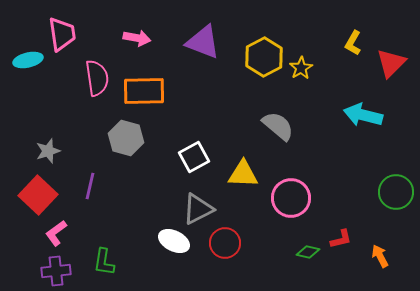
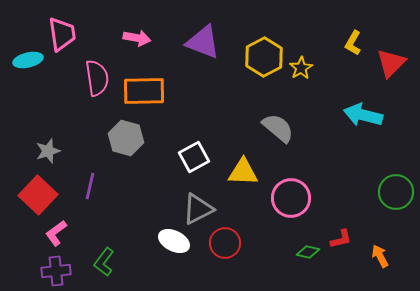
gray semicircle: moved 2 px down
yellow triangle: moved 2 px up
green L-shape: rotated 28 degrees clockwise
